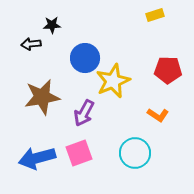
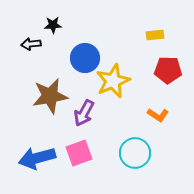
yellow rectangle: moved 20 px down; rotated 12 degrees clockwise
black star: moved 1 px right
brown star: moved 8 px right, 1 px up
